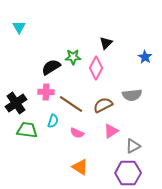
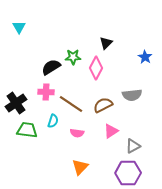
pink semicircle: rotated 16 degrees counterclockwise
orange triangle: rotated 42 degrees clockwise
